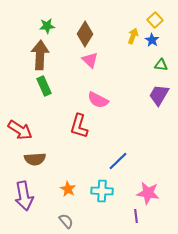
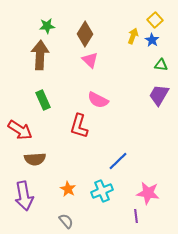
green rectangle: moved 1 px left, 14 px down
cyan cross: rotated 25 degrees counterclockwise
